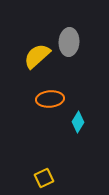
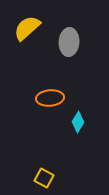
yellow semicircle: moved 10 px left, 28 px up
orange ellipse: moved 1 px up
yellow square: rotated 36 degrees counterclockwise
